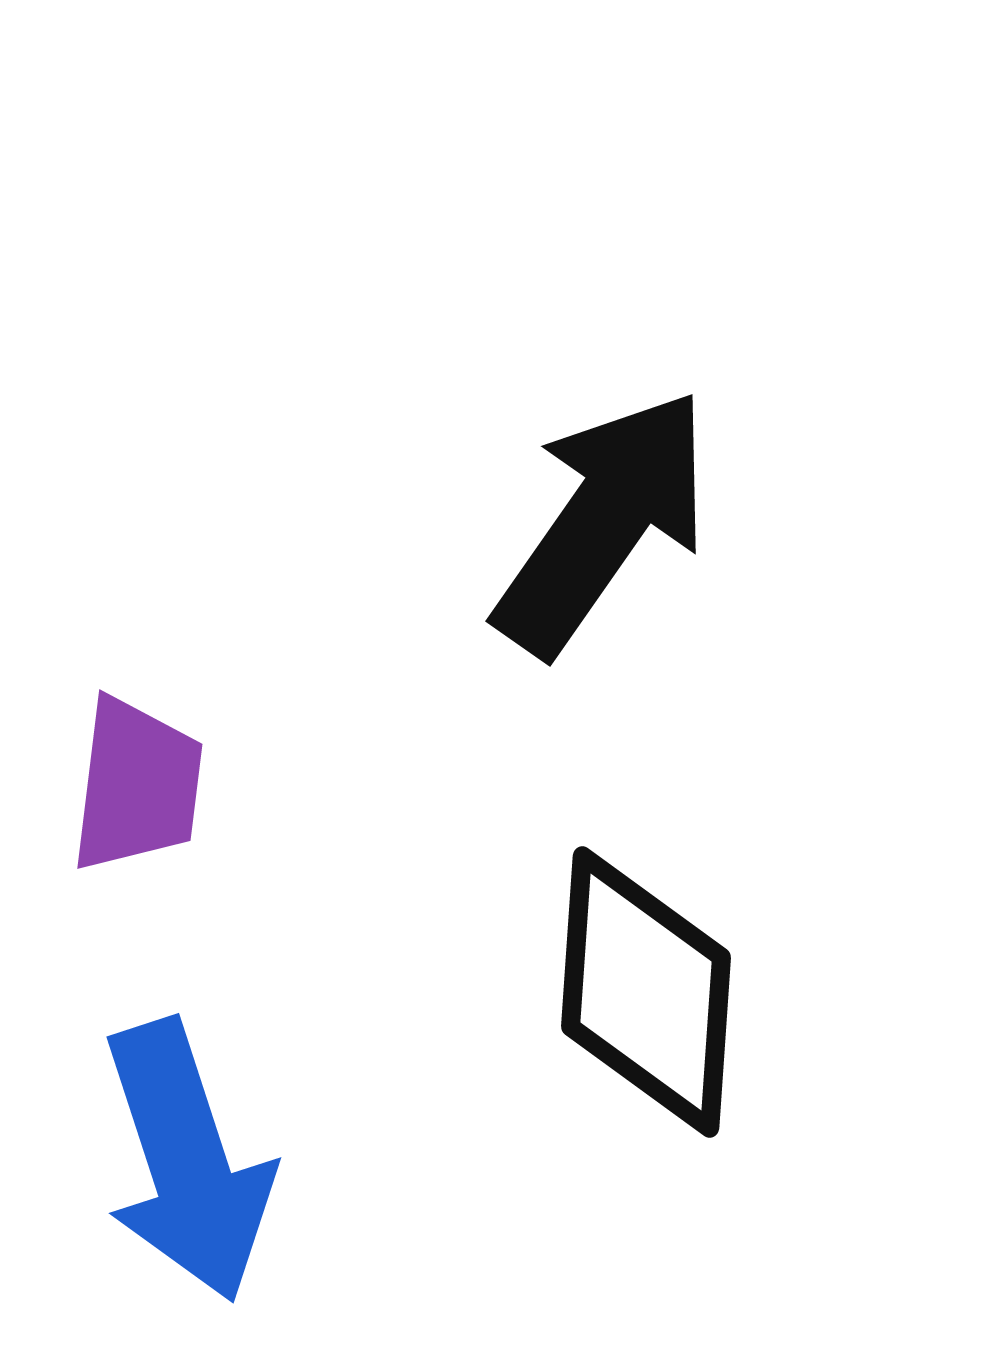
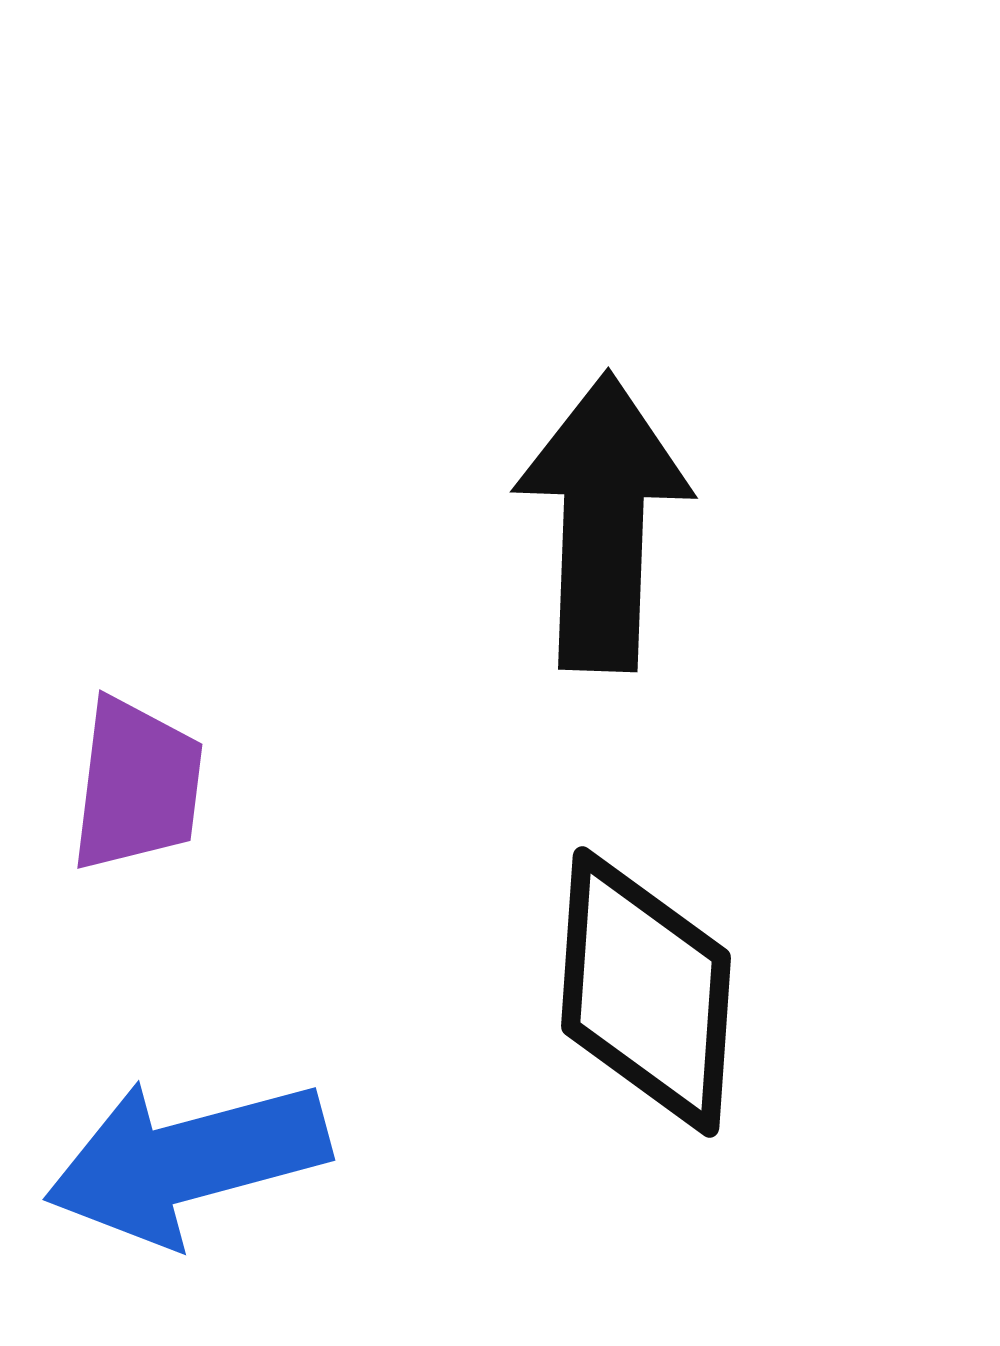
black arrow: rotated 33 degrees counterclockwise
blue arrow: rotated 93 degrees clockwise
